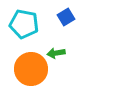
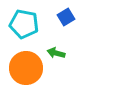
green arrow: rotated 24 degrees clockwise
orange circle: moved 5 px left, 1 px up
